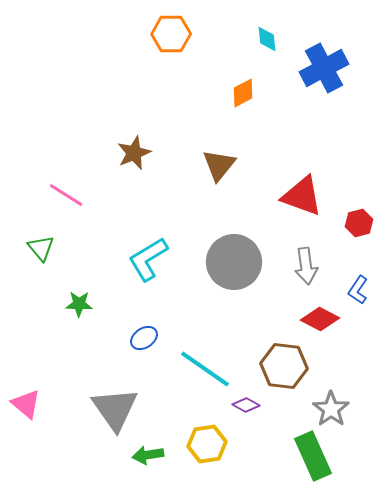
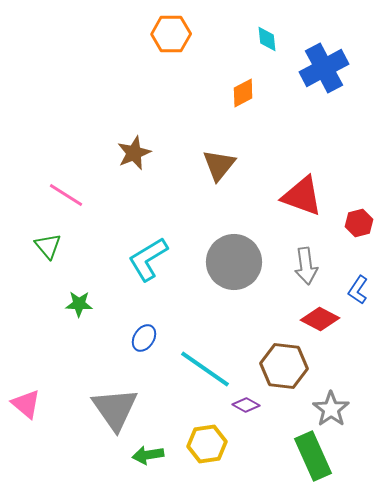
green triangle: moved 7 px right, 2 px up
blue ellipse: rotated 24 degrees counterclockwise
